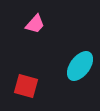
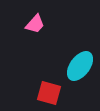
red square: moved 23 px right, 7 px down
